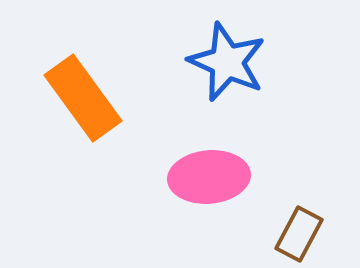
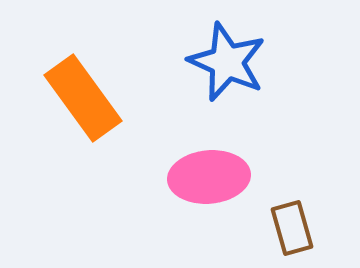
brown rectangle: moved 7 px left, 6 px up; rotated 44 degrees counterclockwise
